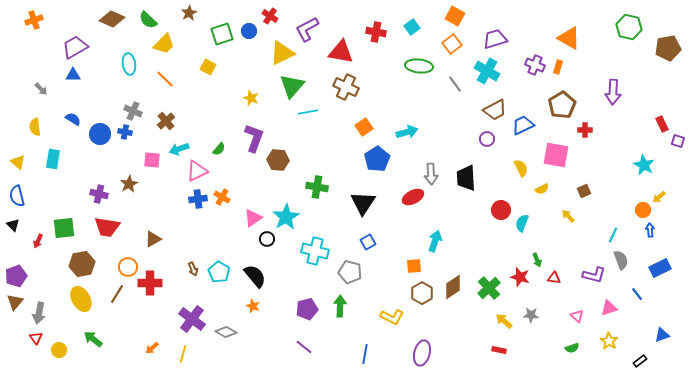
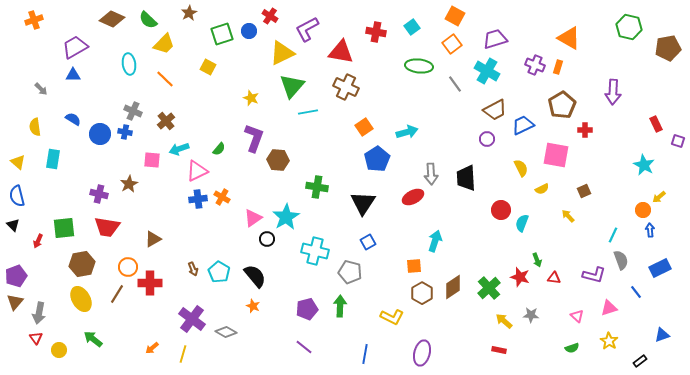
red rectangle at (662, 124): moved 6 px left
blue line at (637, 294): moved 1 px left, 2 px up
